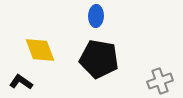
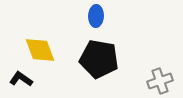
black L-shape: moved 3 px up
